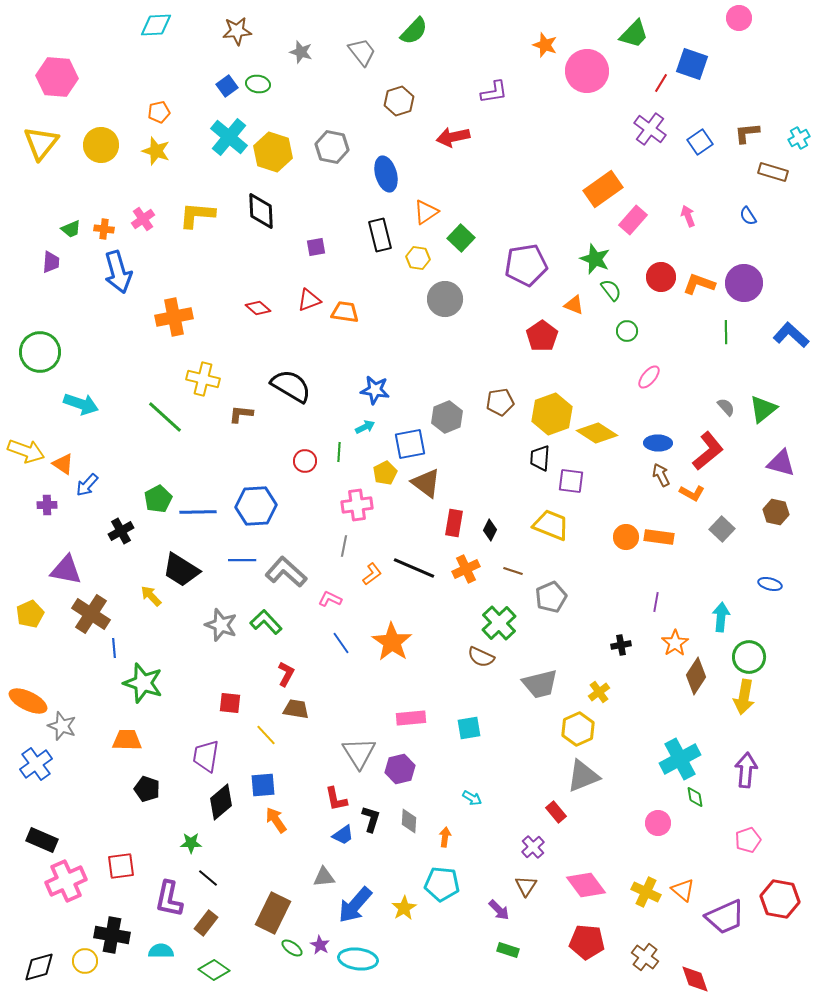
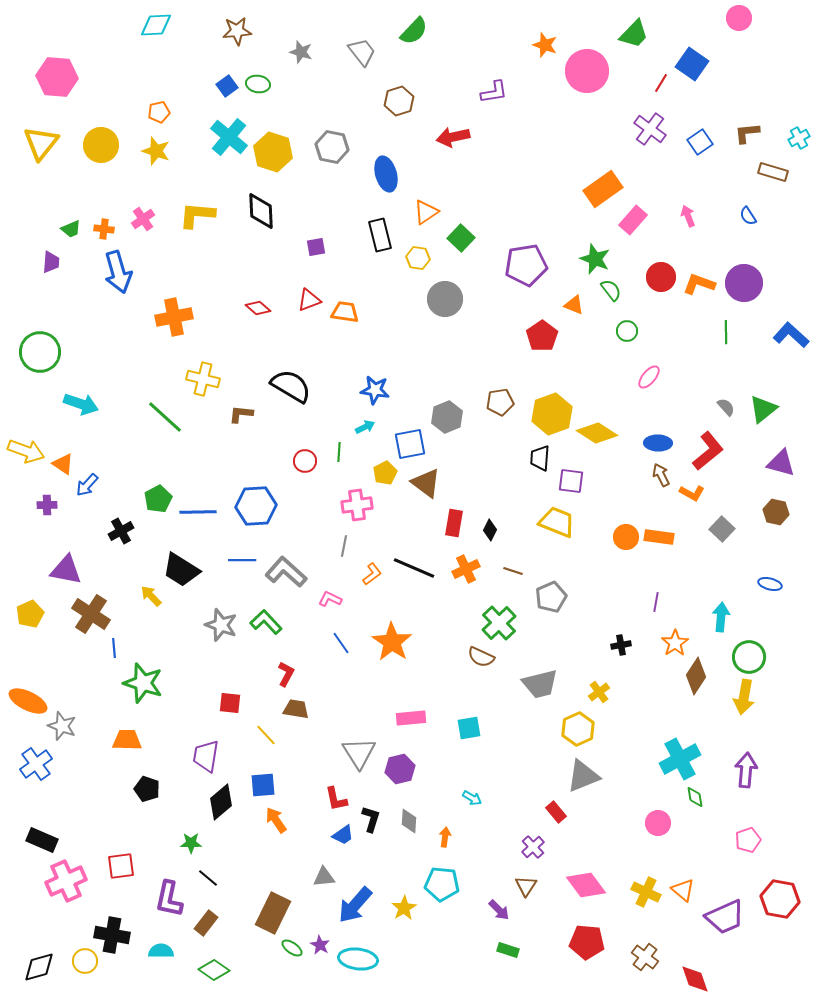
blue square at (692, 64): rotated 16 degrees clockwise
yellow trapezoid at (551, 525): moved 6 px right, 3 px up
